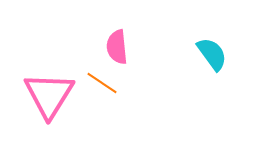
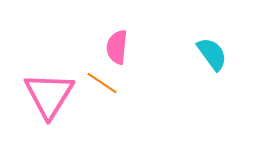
pink semicircle: rotated 12 degrees clockwise
